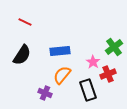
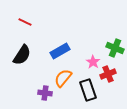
green cross: moved 1 px right, 1 px down; rotated 30 degrees counterclockwise
blue rectangle: rotated 24 degrees counterclockwise
orange semicircle: moved 1 px right, 3 px down
purple cross: rotated 16 degrees counterclockwise
